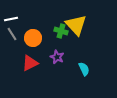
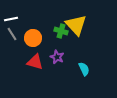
red triangle: moved 5 px right, 1 px up; rotated 42 degrees clockwise
